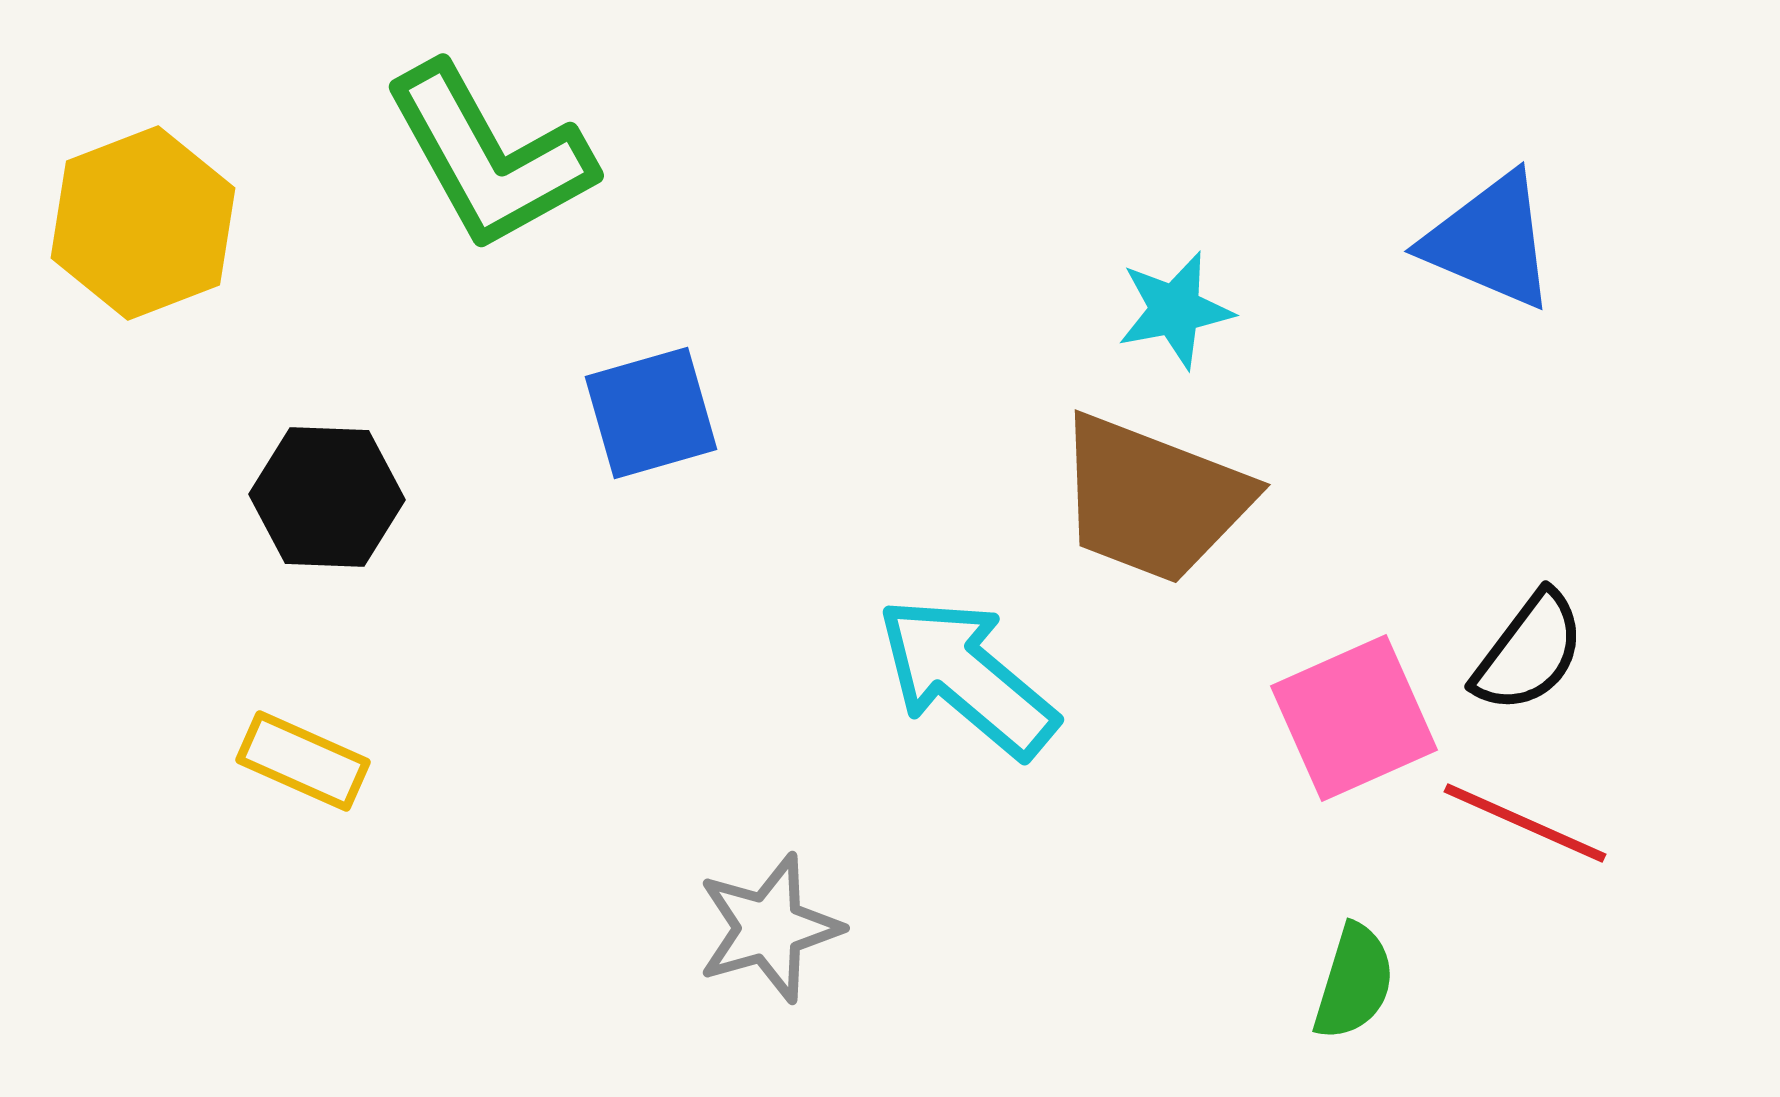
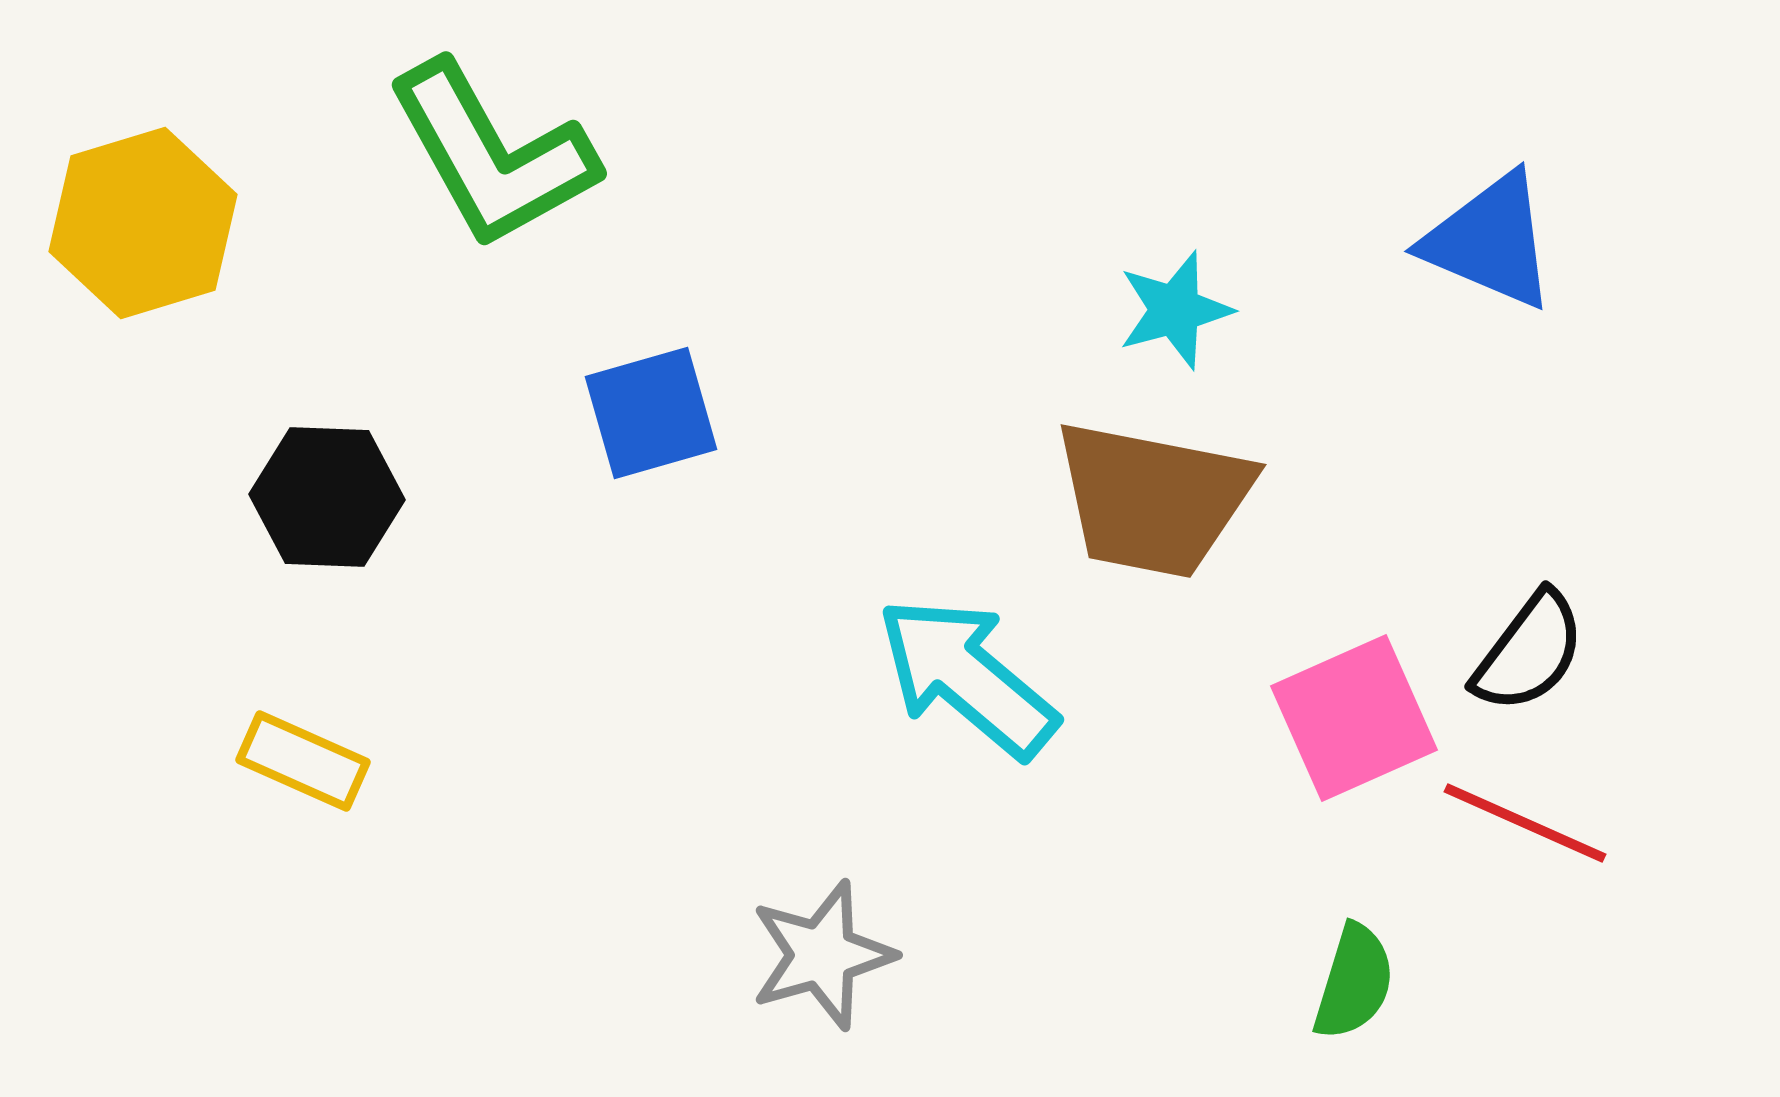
green L-shape: moved 3 px right, 2 px up
yellow hexagon: rotated 4 degrees clockwise
cyan star: rotated 4 degrees counterclockwise
brown trapezoid: rotated 10 degrees counterclockwise
gray star: moved 53 px right, 27 px down
